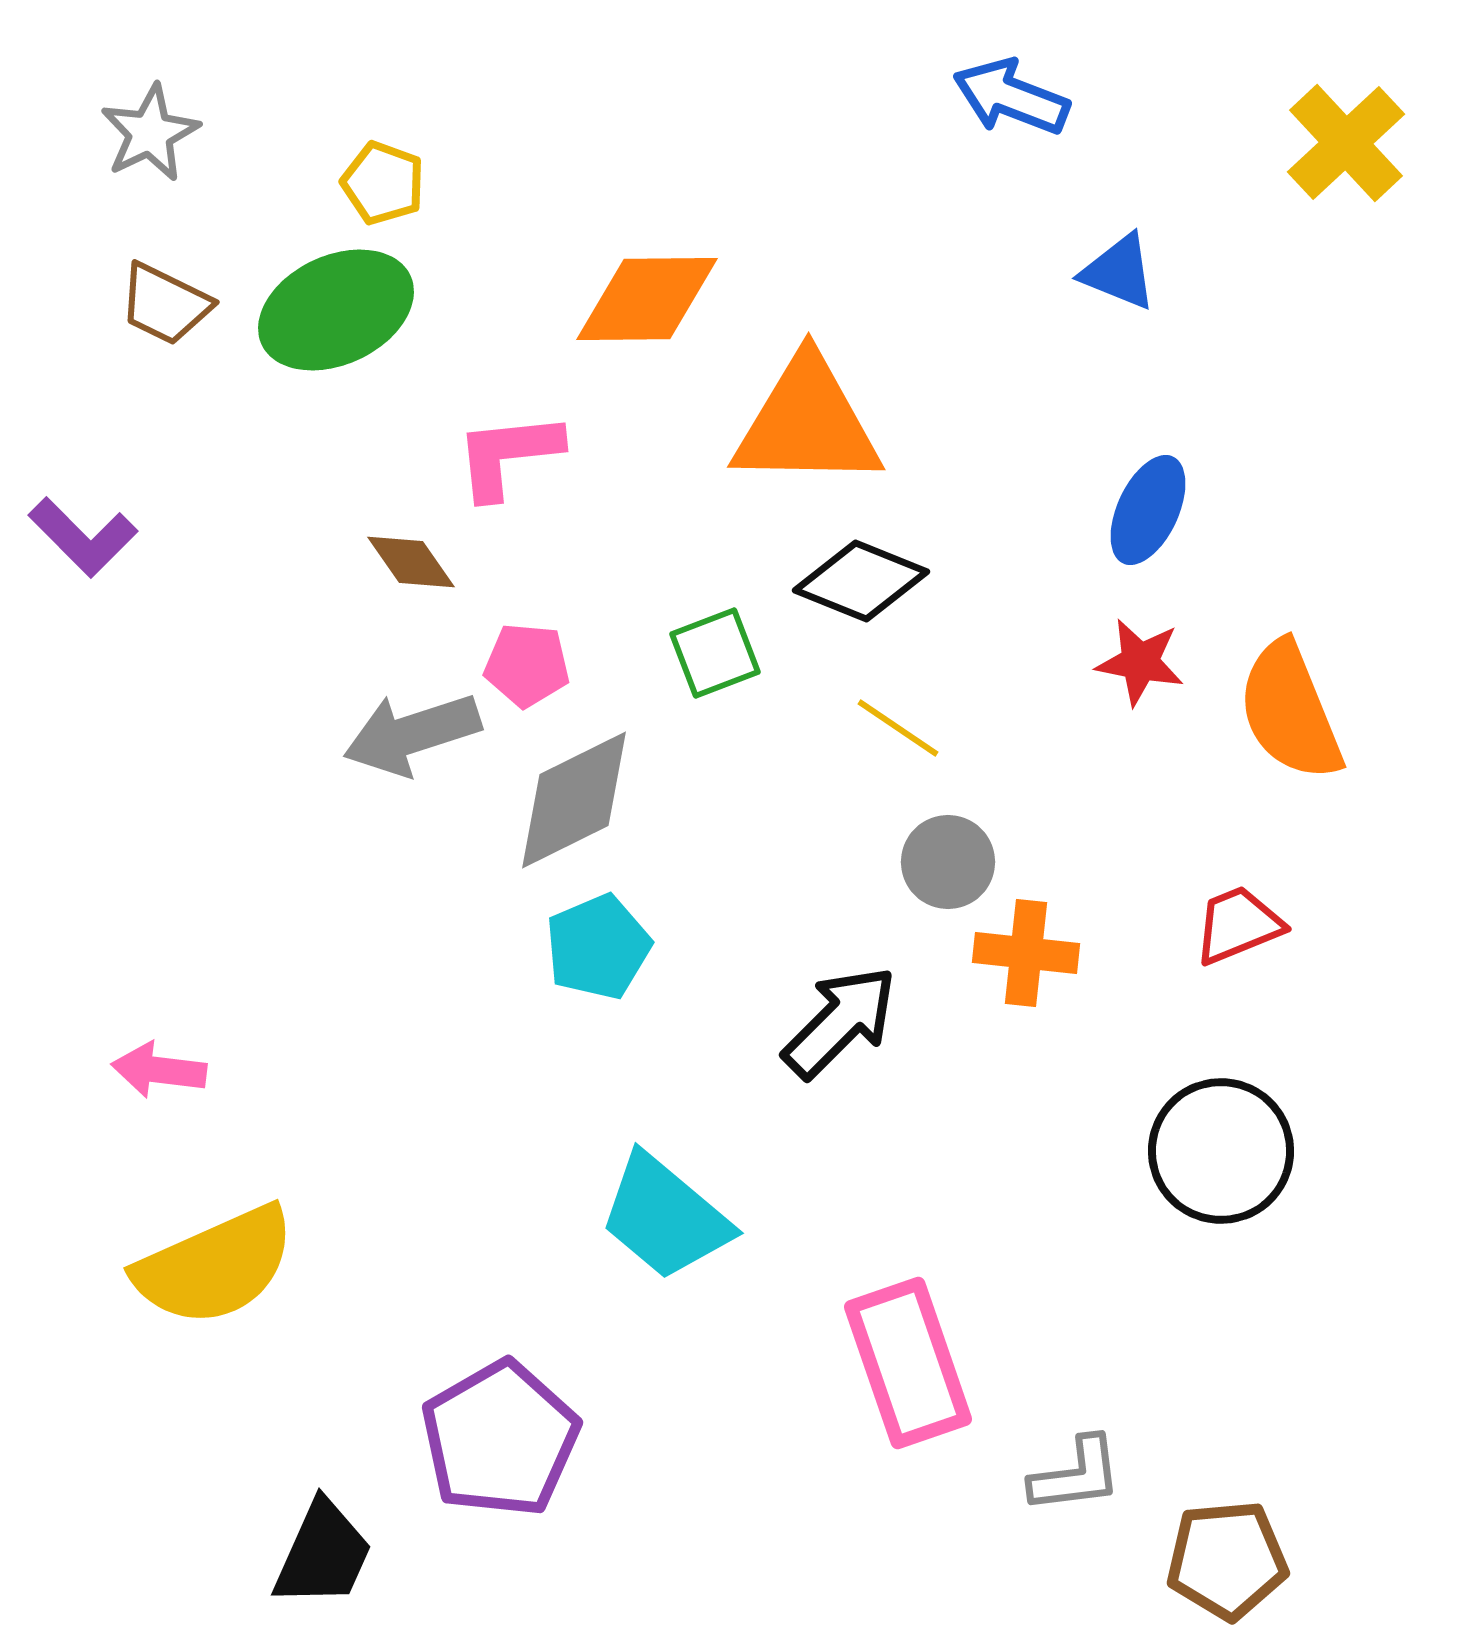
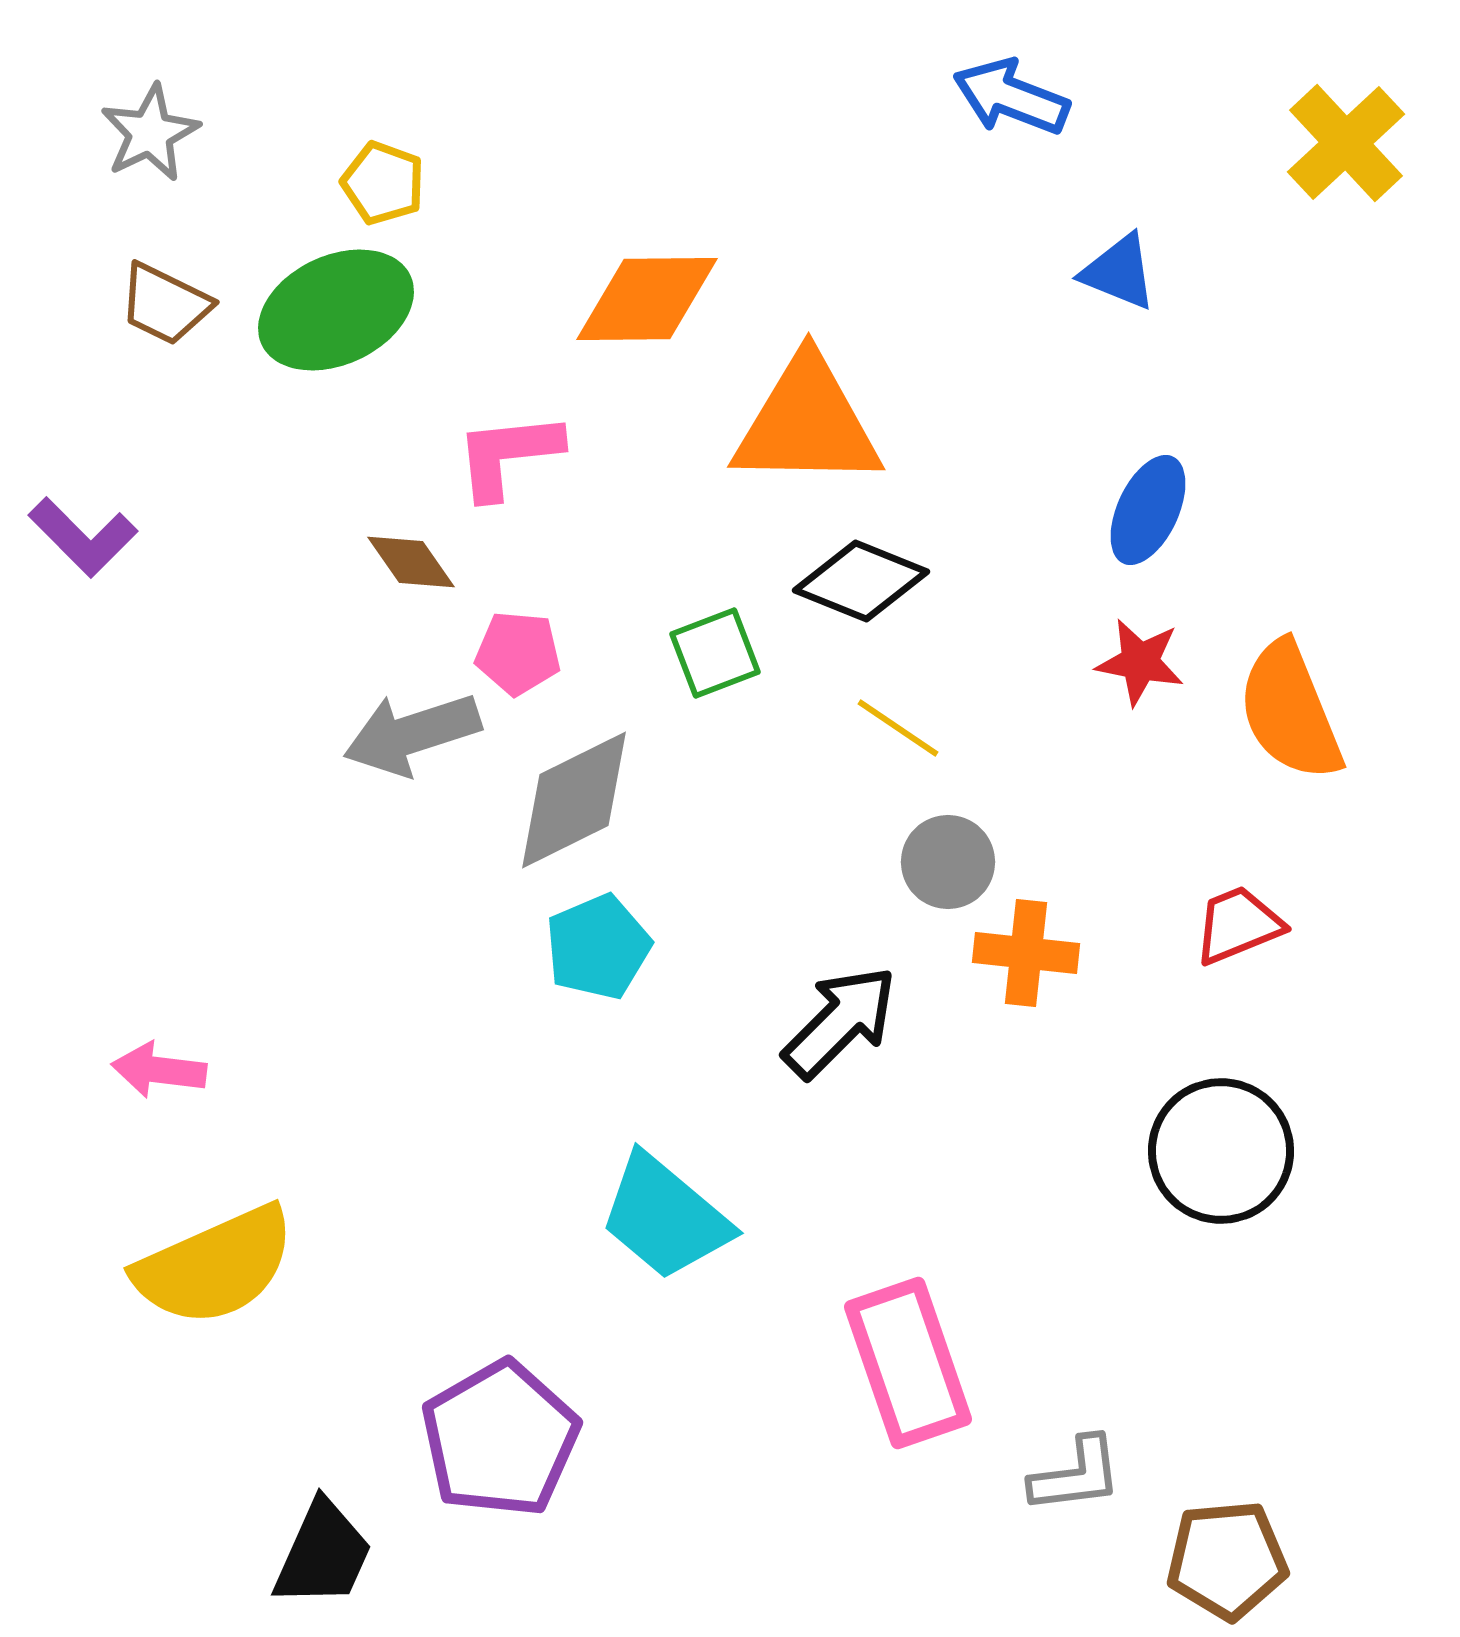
pink pentagon: moved 9 px left, 12 px up
